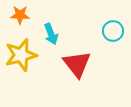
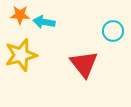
cyan arrow: moved 7 px left, 12 px up; rotated 120 degrees clockwise
red triangle: moved 7 px right
